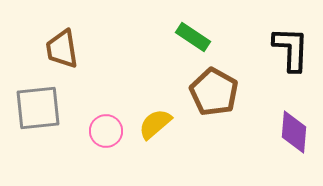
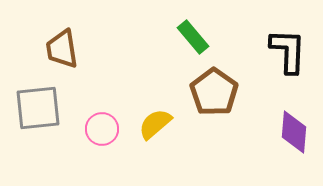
green rectangle: rotated 16 degrees clockwise
black L-shape: moved 3 px left, 2 px down
brown pentagon: rotated 6 degrees clockwise
pink circle: moved 4 px left, 2 px up
